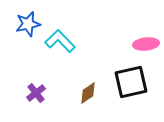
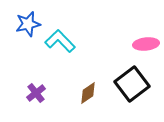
black square: moved 1 px right, 2 px down; rotated 24 degrees counterclockwise
